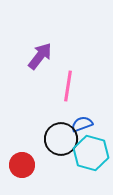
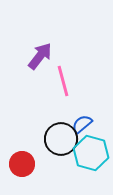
pink line: moved 5 px left, 5 px up; rotated 24 degrees counterclockwise
blue semicircle: rotated 20 degrees counterclockwise
red circle: moved 1 px up
